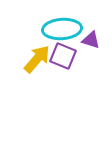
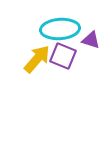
cyan ellipse: moved 2 px left
